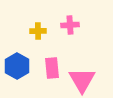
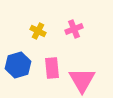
pink cross: moved 4 px right, 4 px down; rotated 18 degrees counterclockwise
yellow cross: rotated 28 degrees clockwise
blue hexagon: moved 1 px right, 1 px up; rotated 15 degrees clockwise
